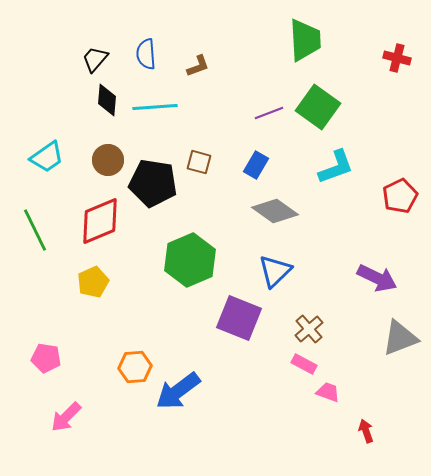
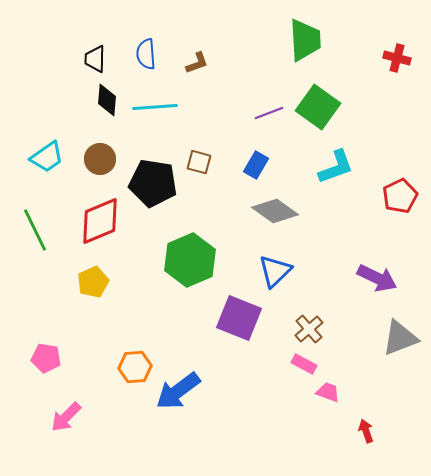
black trapezoid: rotated 40 degrees counterclockwise
brown L-shape: moved 1 px left, 3 px up
brown circle: moved 8 px left, 1 px up
